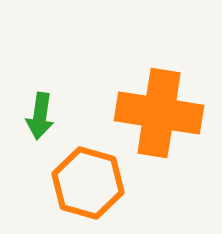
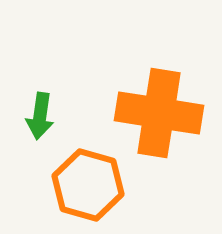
orange hexagon: moved 2 px down
